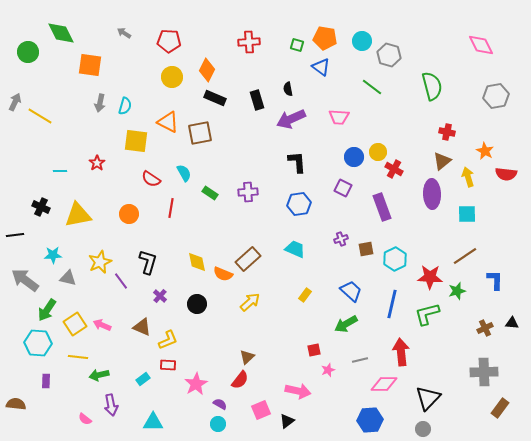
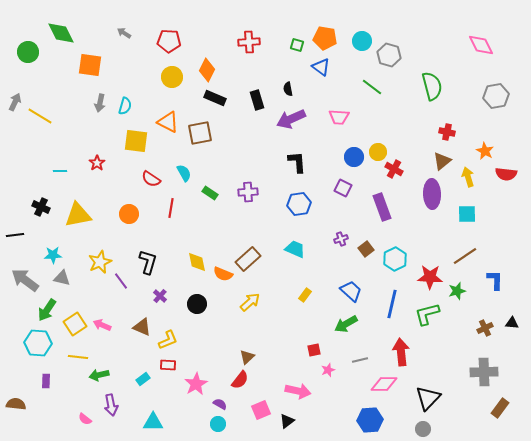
brown square at (366, 249): rotated 28 degrees counterclockwise
gray triangle at (68, 278): moved 6 px left
